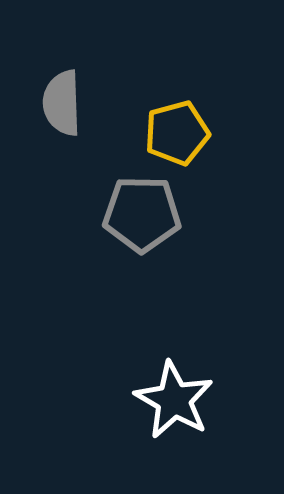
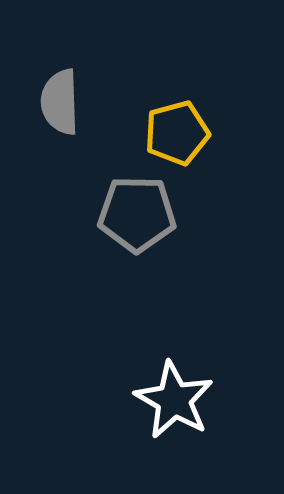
gray semicircle: moved 2 px left, 1 px up
gray pentagon: moved 5 px left
